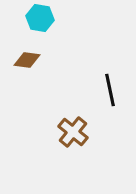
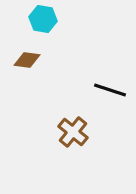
cyan hexagon: moved 3 px right, 1 px down
black line: rotated 60 degrees counterclockwise
